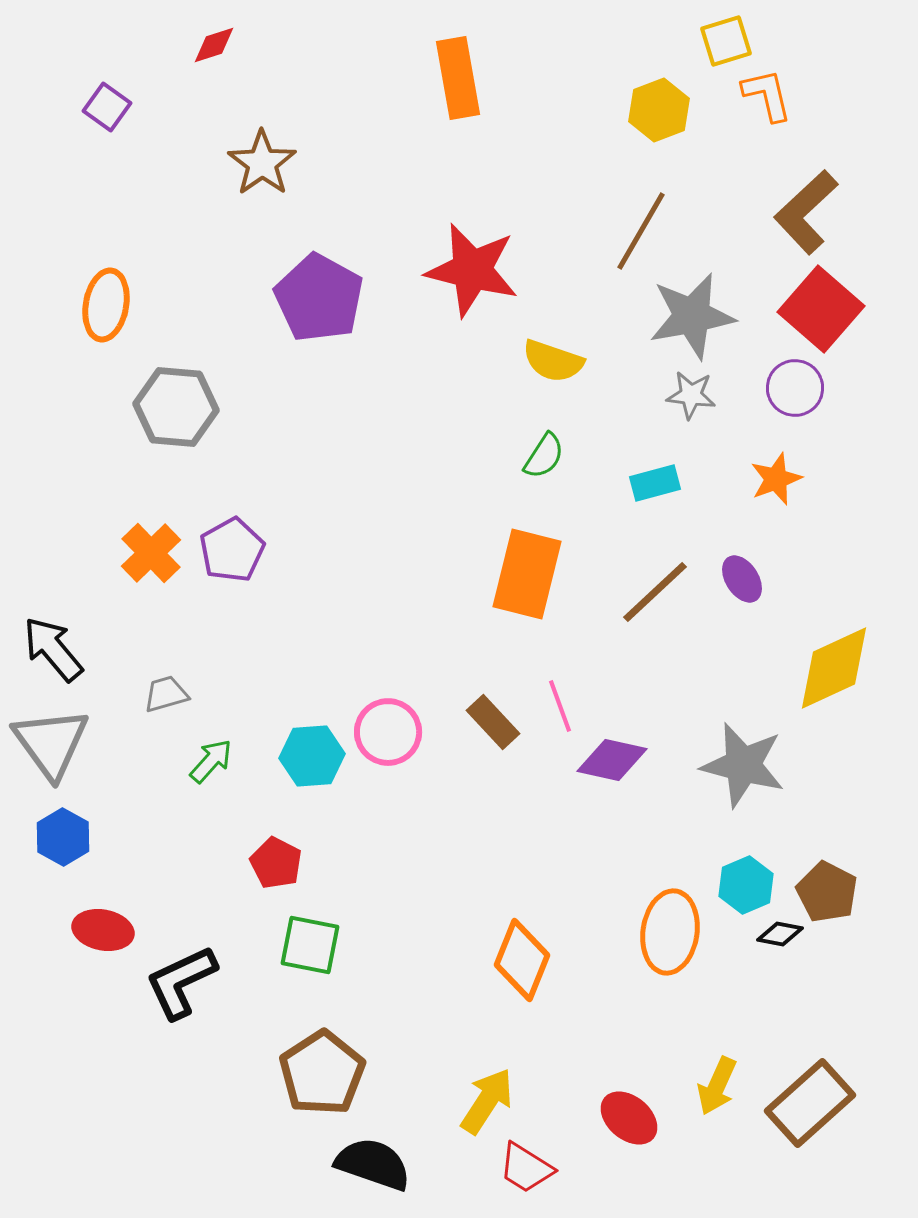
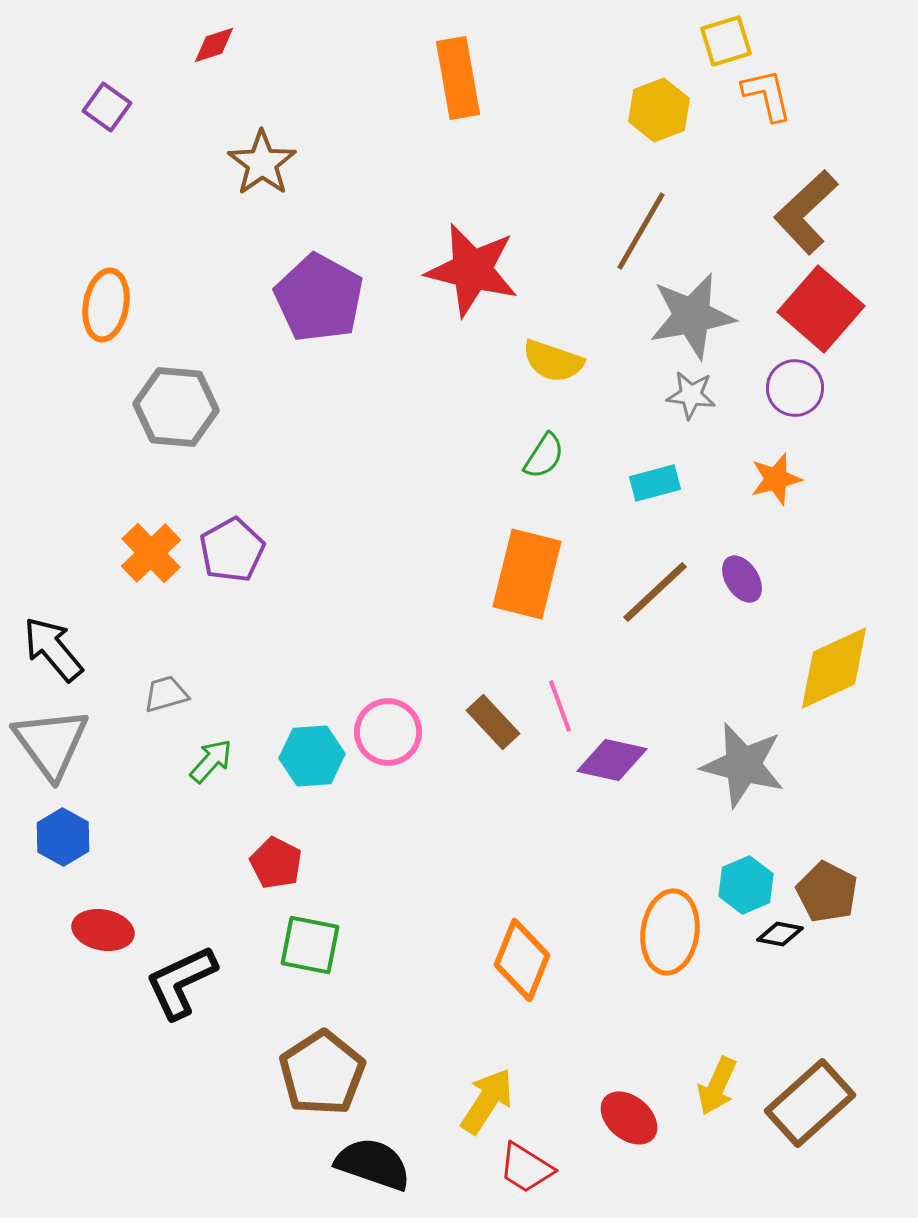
orange star at (776, 479): rotated 6 degrees clockwise
